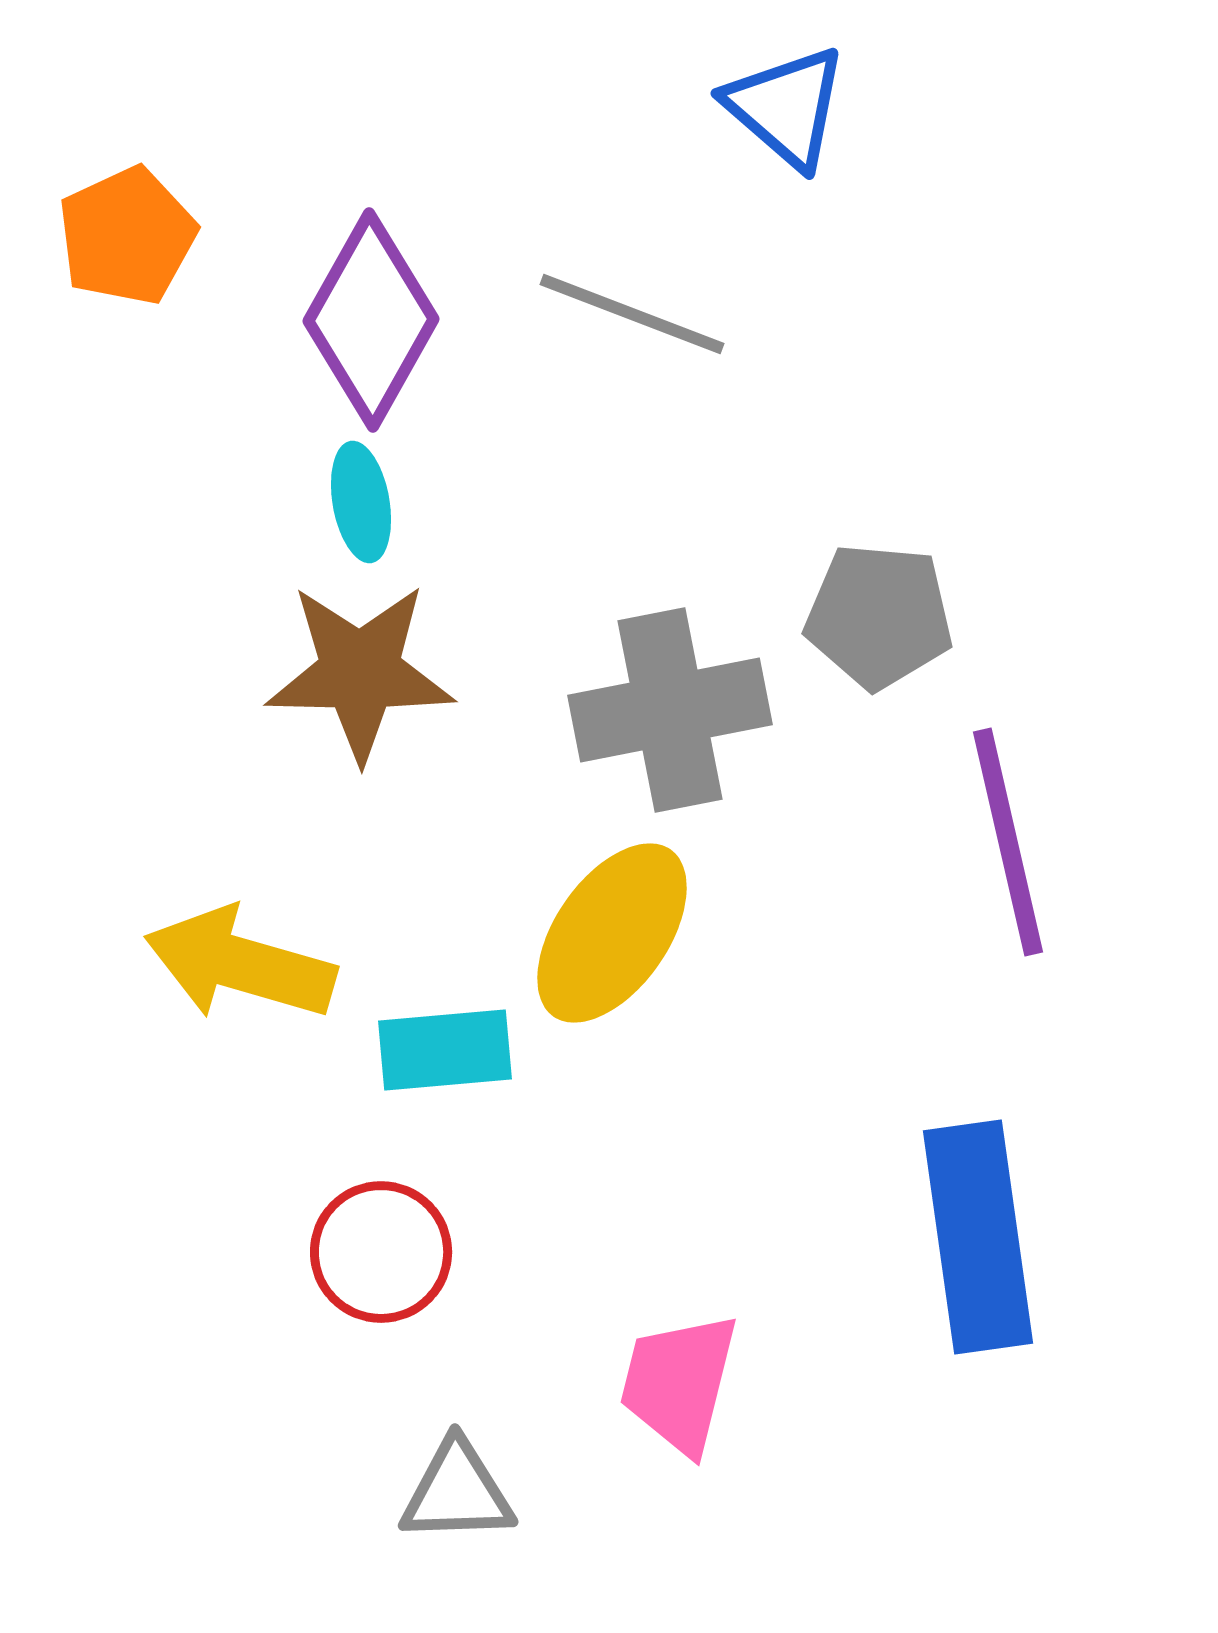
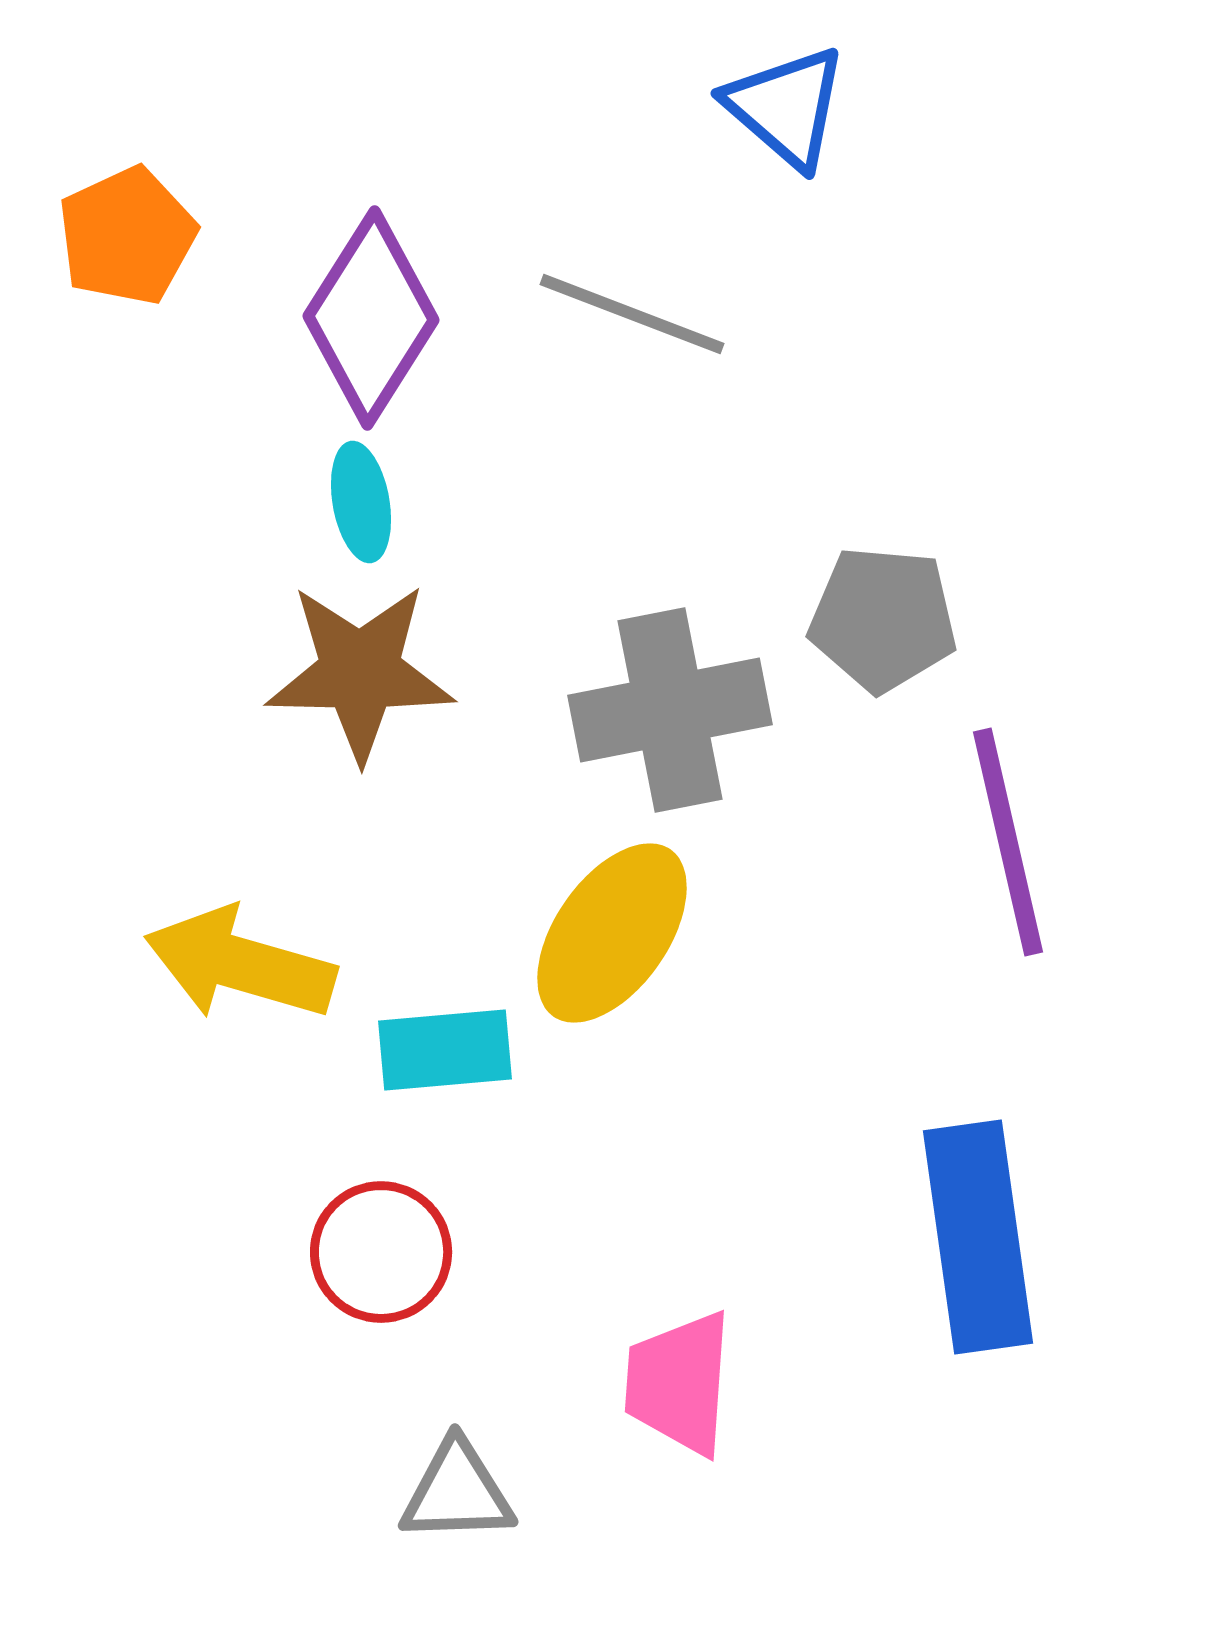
purple diamond: moved 2 px up; rotated 3 degrees clockwise
gray pentagon: moved 4 px right, 3 px down
pink trapezoid: rotated 10 degrees counterclockwise
